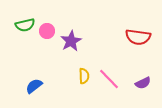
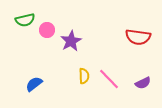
green semicircle: moved 5 px up
pink circle: moved 1 px up
blue semicircle: moved 2 px up
